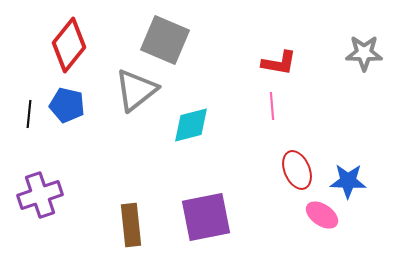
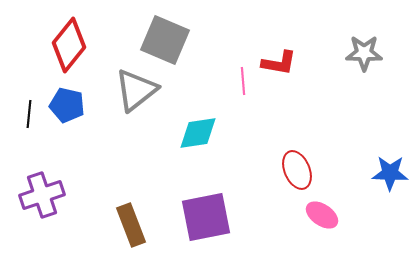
pink line: moved 29 px left, 25 px up
cyan diamond: moved 7 px right, 8 px down; rotated 6 degrees clockwise
blue star: moved 42 px right, 8 px up
purple cross: moved 2 px right
brown rectangle: rotated 15 degrees counterclockwise
